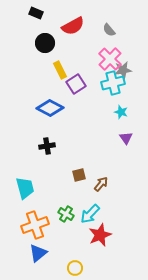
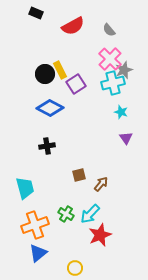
black circle: moved 31 px down
gray star: moved 1 px right; rotated 12 degrees counterclockwise
